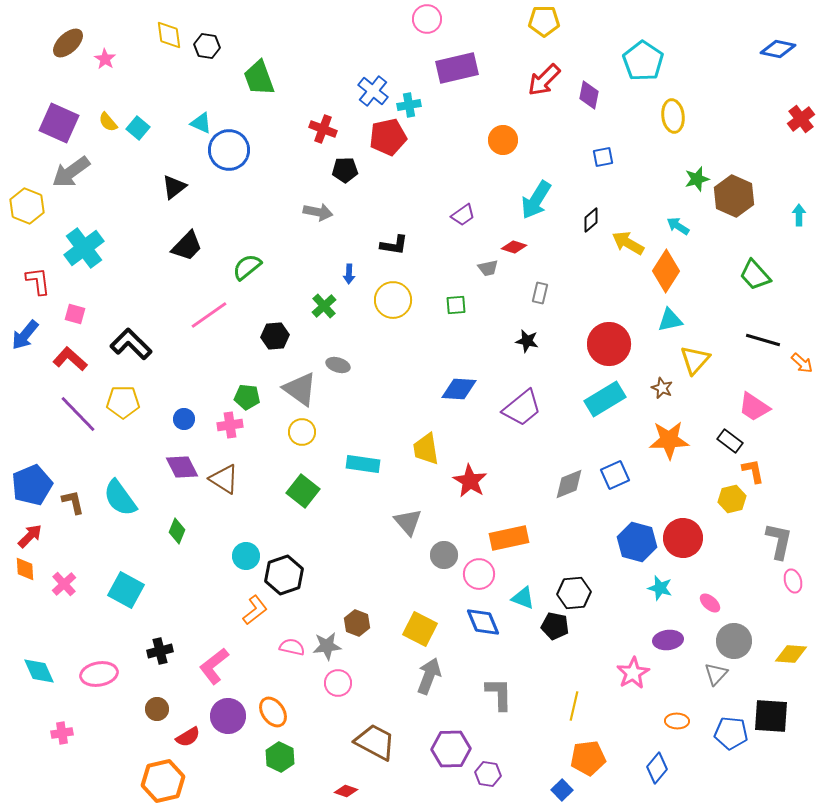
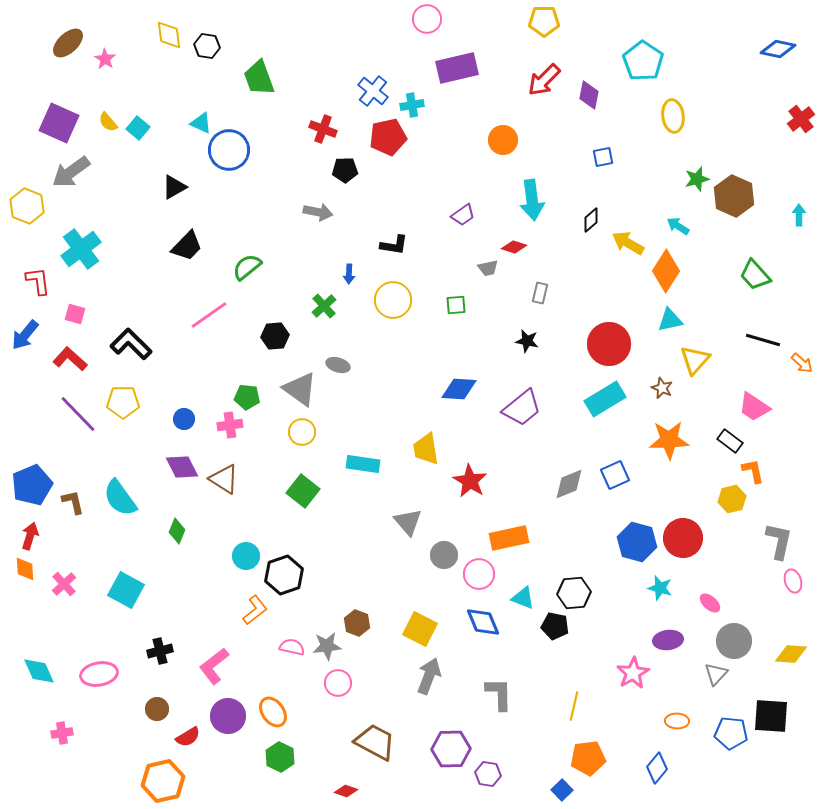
cyan cross at (409, 105): moved 3 px right
black triangle at (174, 187): rotated 8 degrees clockwise
cyan arrow at (536, 200): moved 4 px left; rotated 39 degrees counterclockwise
cyan cross at (84, 248): moved 3 px left, 1 px down
red arrow at (30, 536): rotated 28 degrees counterclockwise
